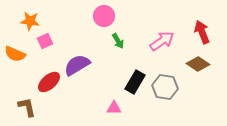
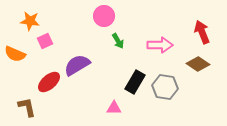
pink arrow: moved 2 px left, 4 px down; rotated 35 degrees clockwise
